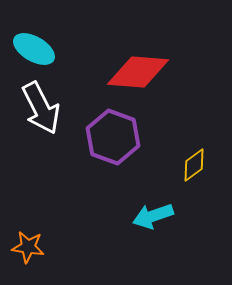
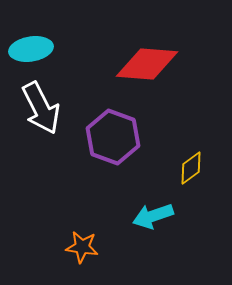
cyan ellipse: moved 3 px left; rotated 39 degrees counterclockwise
red diamond: moved 9 px right, 8 px up
yellow diamond: moved 3 px left, 3 px down
orange star: moved 54 px right
